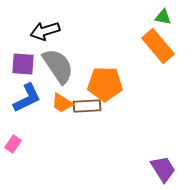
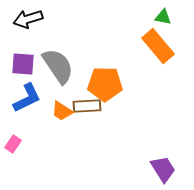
black arrow: moved 17 px left, 12 px up
orange trapezoid: moved 8 px down
